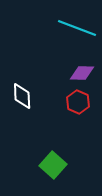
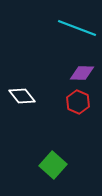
white diamond: rotated 36 degrees counterclockwise
